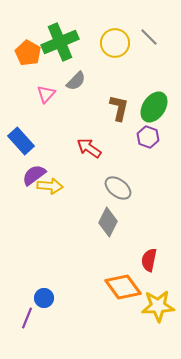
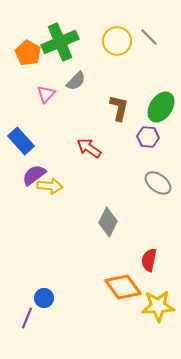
yellow circle: moved 2 px right, 2 px up
green ellipse: moved 7 px right
purple hexagon: rotated 15 degrees counterclockwise
gray ellipse: moved 40 px right, 5 px up
